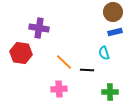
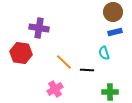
pink cross: moved 4 px left; rotated 28 degrees counterclockwise
